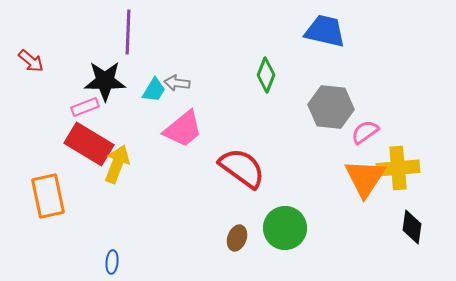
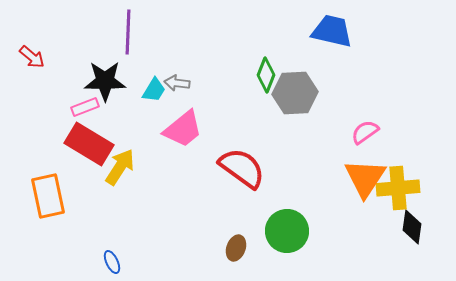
blue trapezoid: moved 7 px right
red arrow: moved 1 px right, 4 px up
gray hexagon: moved 36 px left, 14 px up; rotated 9 degrees counterclockwise
yellow arrow: moved 3 px right, 3 px down; rotated 12 degrees clockwise
yellow cross: moved 20 px down
green circle: moved 2 px right, 3 px down
brown ellipse: moved 1 px left, 10 px down
blue ellipse: rotated 30 degrees counterclockwise
